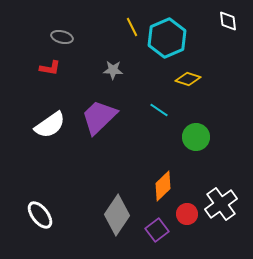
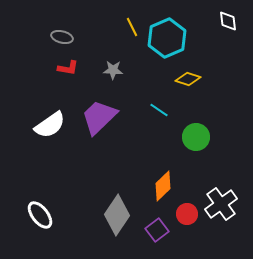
red L-shape: moved 18 px right
